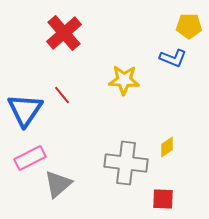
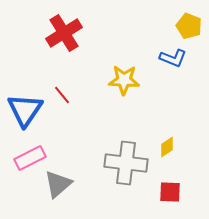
yellow pentagon: rotated 20 degrees clockwise
red cross: rotated 9 degrees clockwise
red square: moved 7 px right, 7 px up
